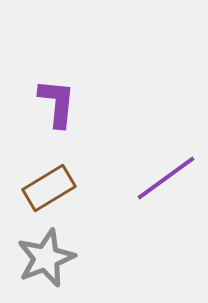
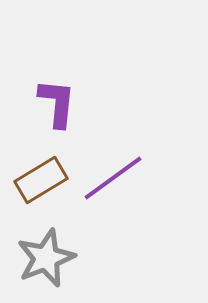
purple line: moved 53 px left
brown rectangle: moved 8 px left, 8 px up
